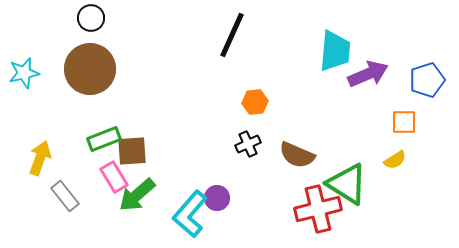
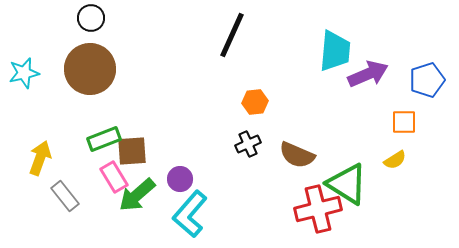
purple circle: moved 37 px left, 19 px up
